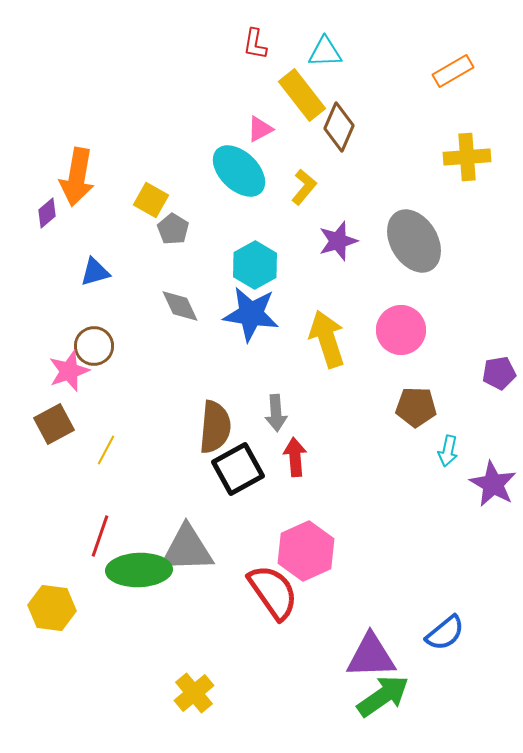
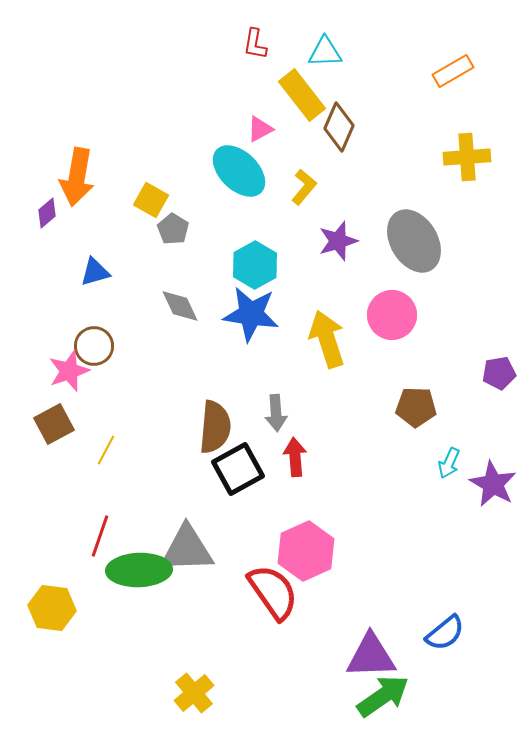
pink circle at (401, 330): moved 9 px left, 15 px up
cyan arrow at (448, 451): moved 1 px right, 12 px down; rotated 12 degrees clockwise
